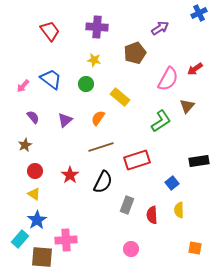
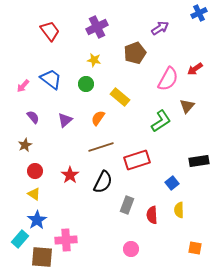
purple cross: rotated 30 degrees counterclockwise
